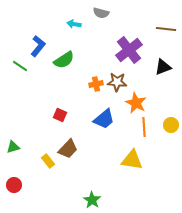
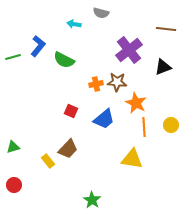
green semicircle: rotated 60 degrees clockwise
green line: moved 7 px left, 9 px up; rotated 49 degrees counterclockwise
red square: moved 11 px right, 4 px up
yellow triangle: moved 1 px up
